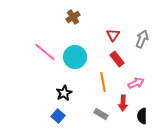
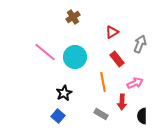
red triangle: moved 1 px left, 3 px up; rotated 24 degrees clockwise
gray arrow: moved 2 px left, 5 px down
pink arrow: moved 1 px left
red arrow: moved 1 px left, 1 px up
